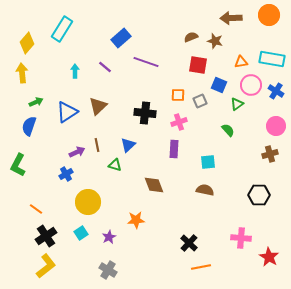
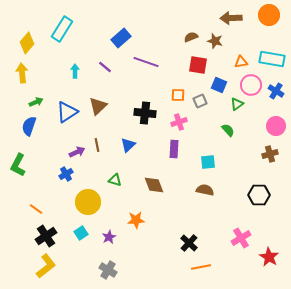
green triangle at (115, 165): moved 15 px down
pink cross at (241, 238): rotated 36 degrees counterclockwise
